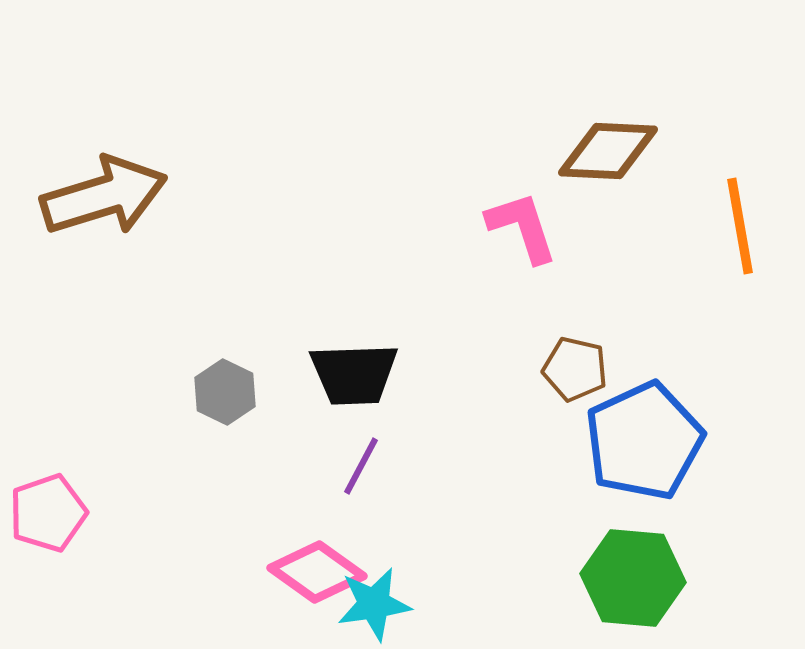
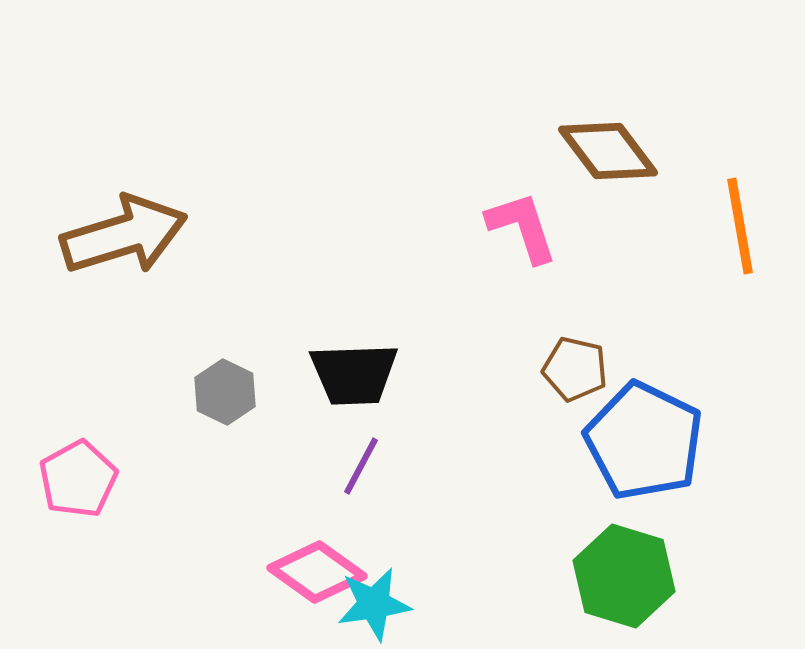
brown diamond: rotated 50 degrees clockwise
brown arrow: moved 20 px right, 39 px down
blue pentagon: rotated 21 degrees counterclockwise
pink pentagon: moved 30 px right, 34 px up; rotated 10 degrees counterclockwise
green hexagon: moved 9 px left, 2 px up; rotated 12 degrees clockwise
